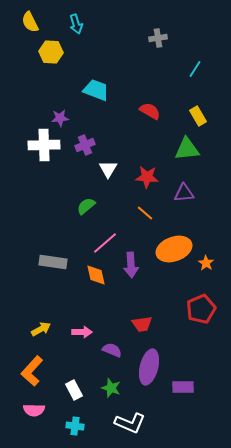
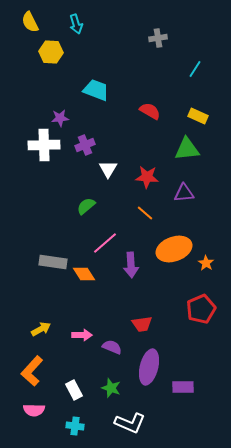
yellow rectangle: rotated 36 degrees counterclockwise
orange diamond: moved 12 px left, 1 px up; rotated 20 degrees counterclockwise
pink arrow: moved 3 px down
purple semicircle: moved 3 px up
